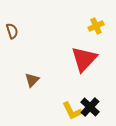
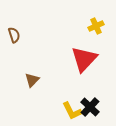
brown semicircle: moved 2 px right, 4 px down
